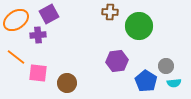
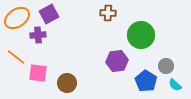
brown cross: moved 2 px left, 1 px down
orange ellipse: moved 1 px right, 2 px up
green circle: moved 2 px right, 9 px down
cyan semicircle: moved 1 px right, 2 px down; rotated 48 degrees clockwise
